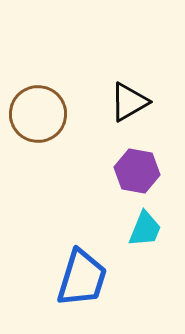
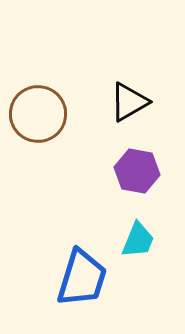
cyan trapezoid: moved 7 px left, 11 px down
